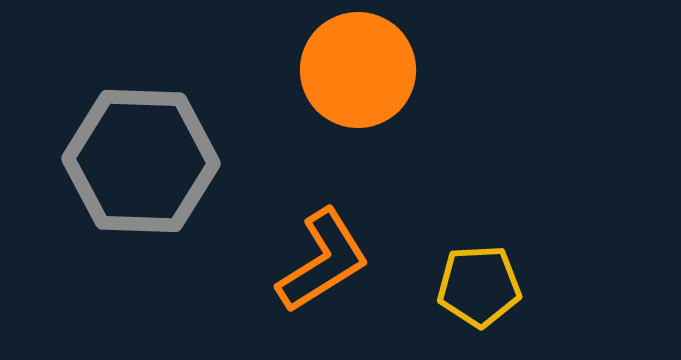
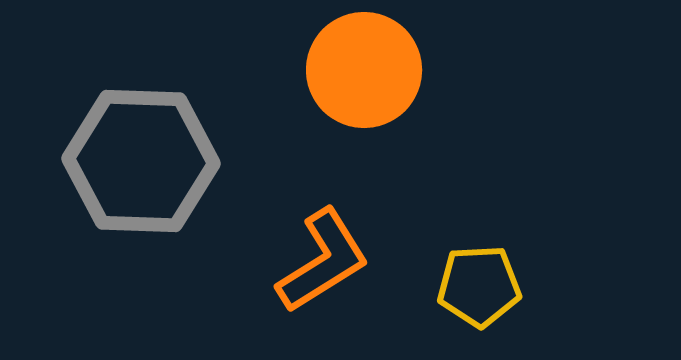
orange circle: moved 6 px right
